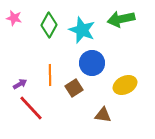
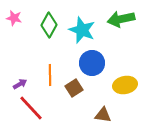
yellow ellipse: rotated 15 degrees clockwise
